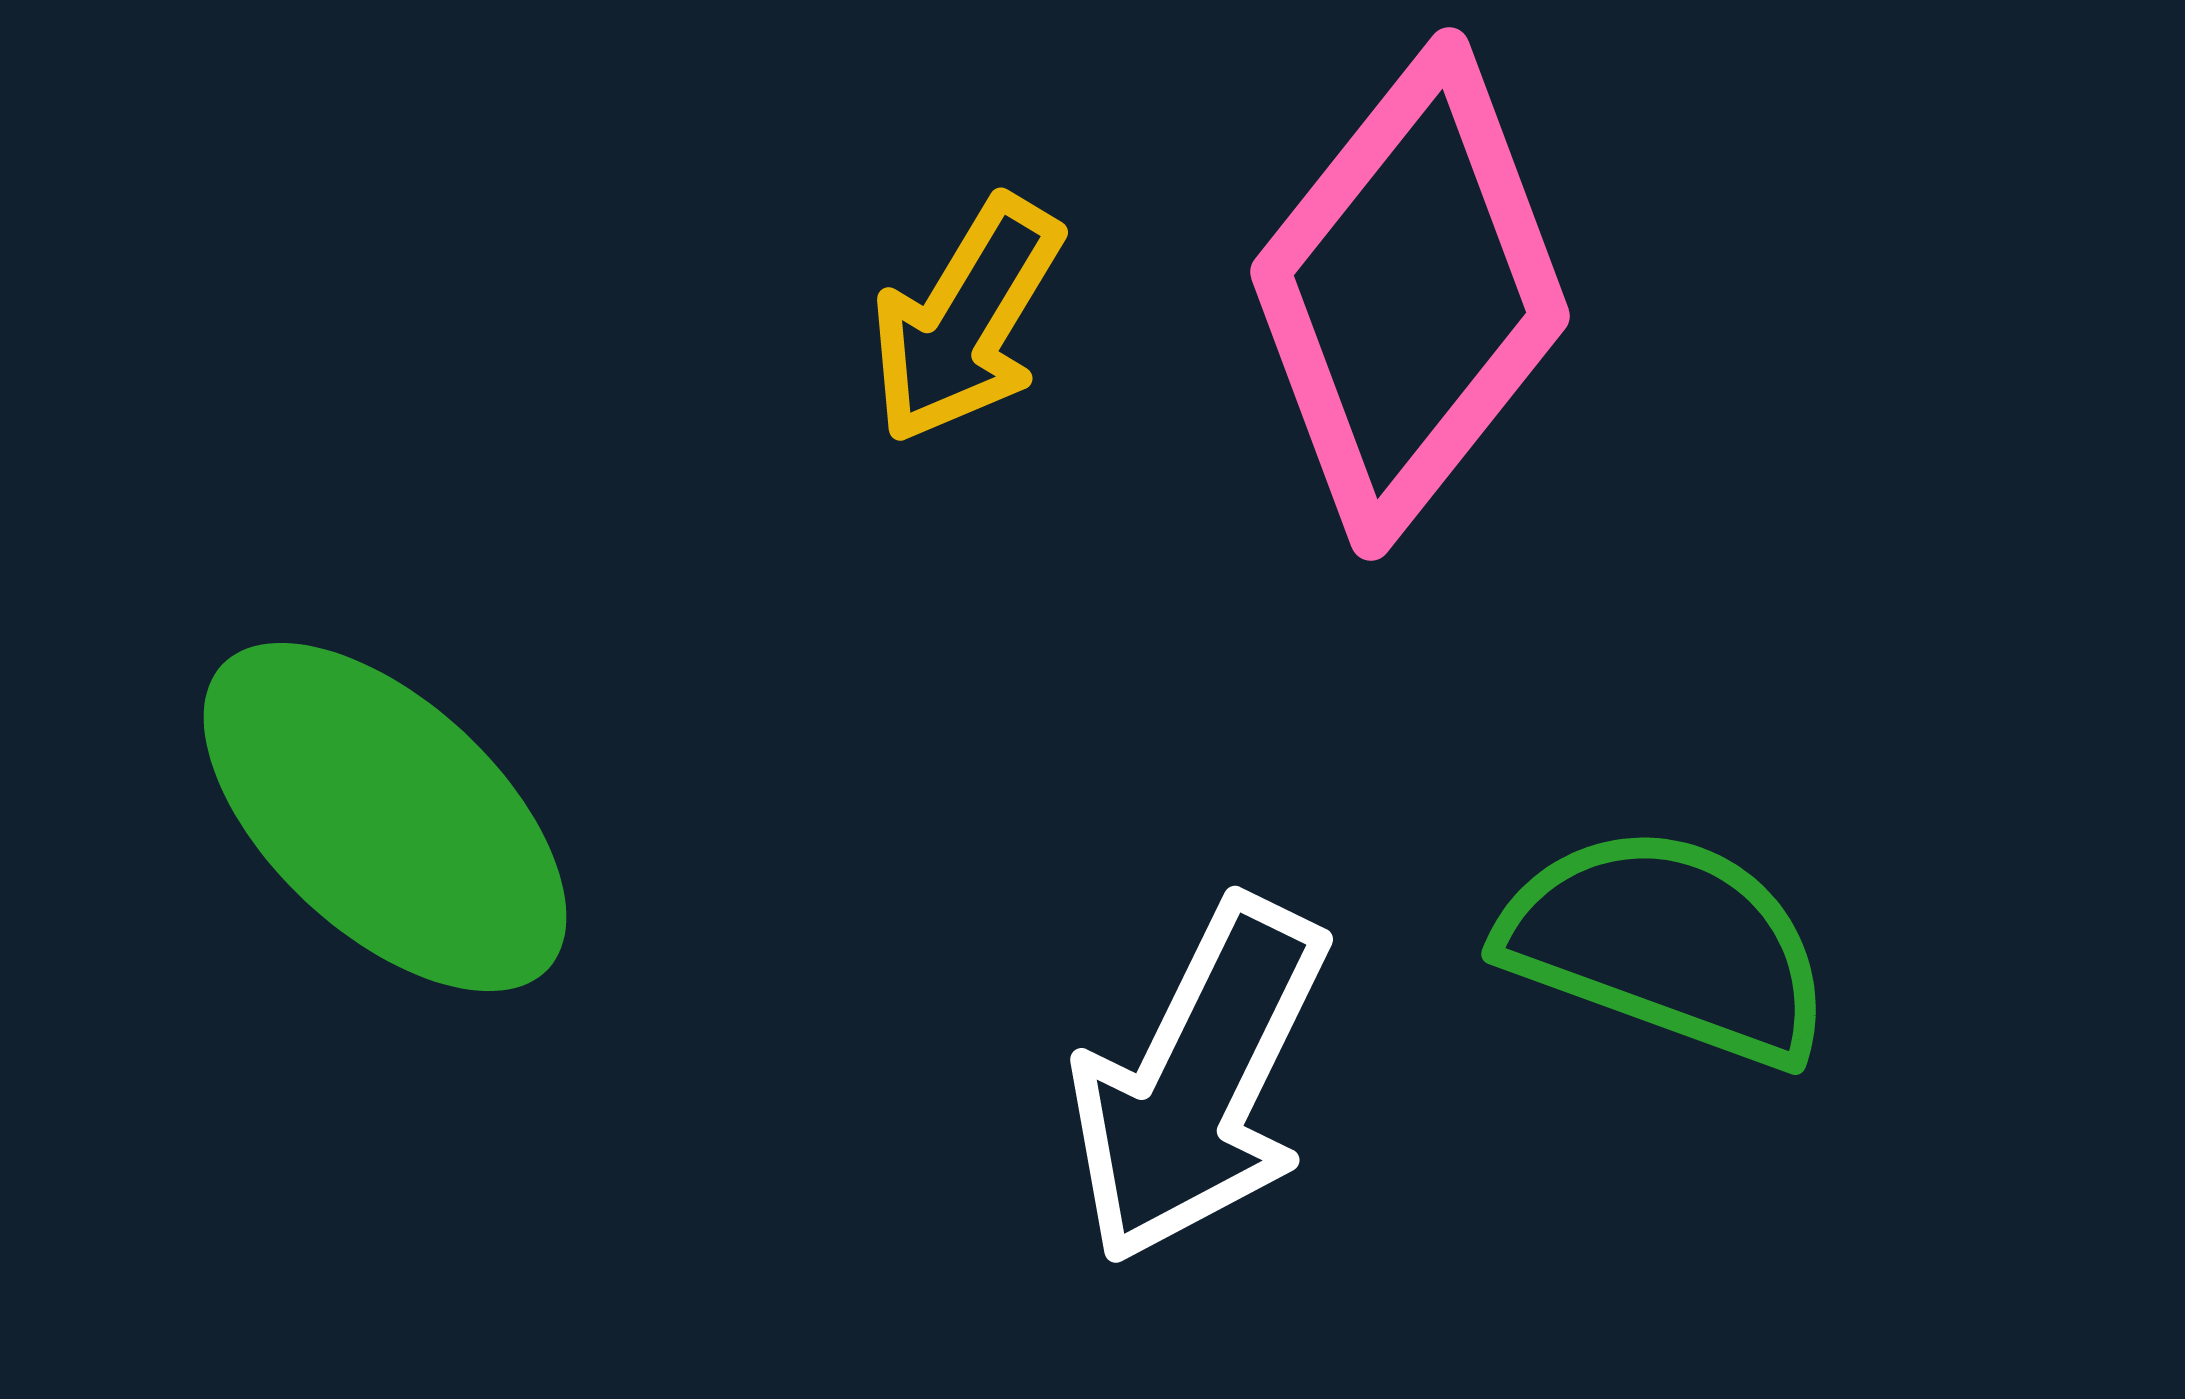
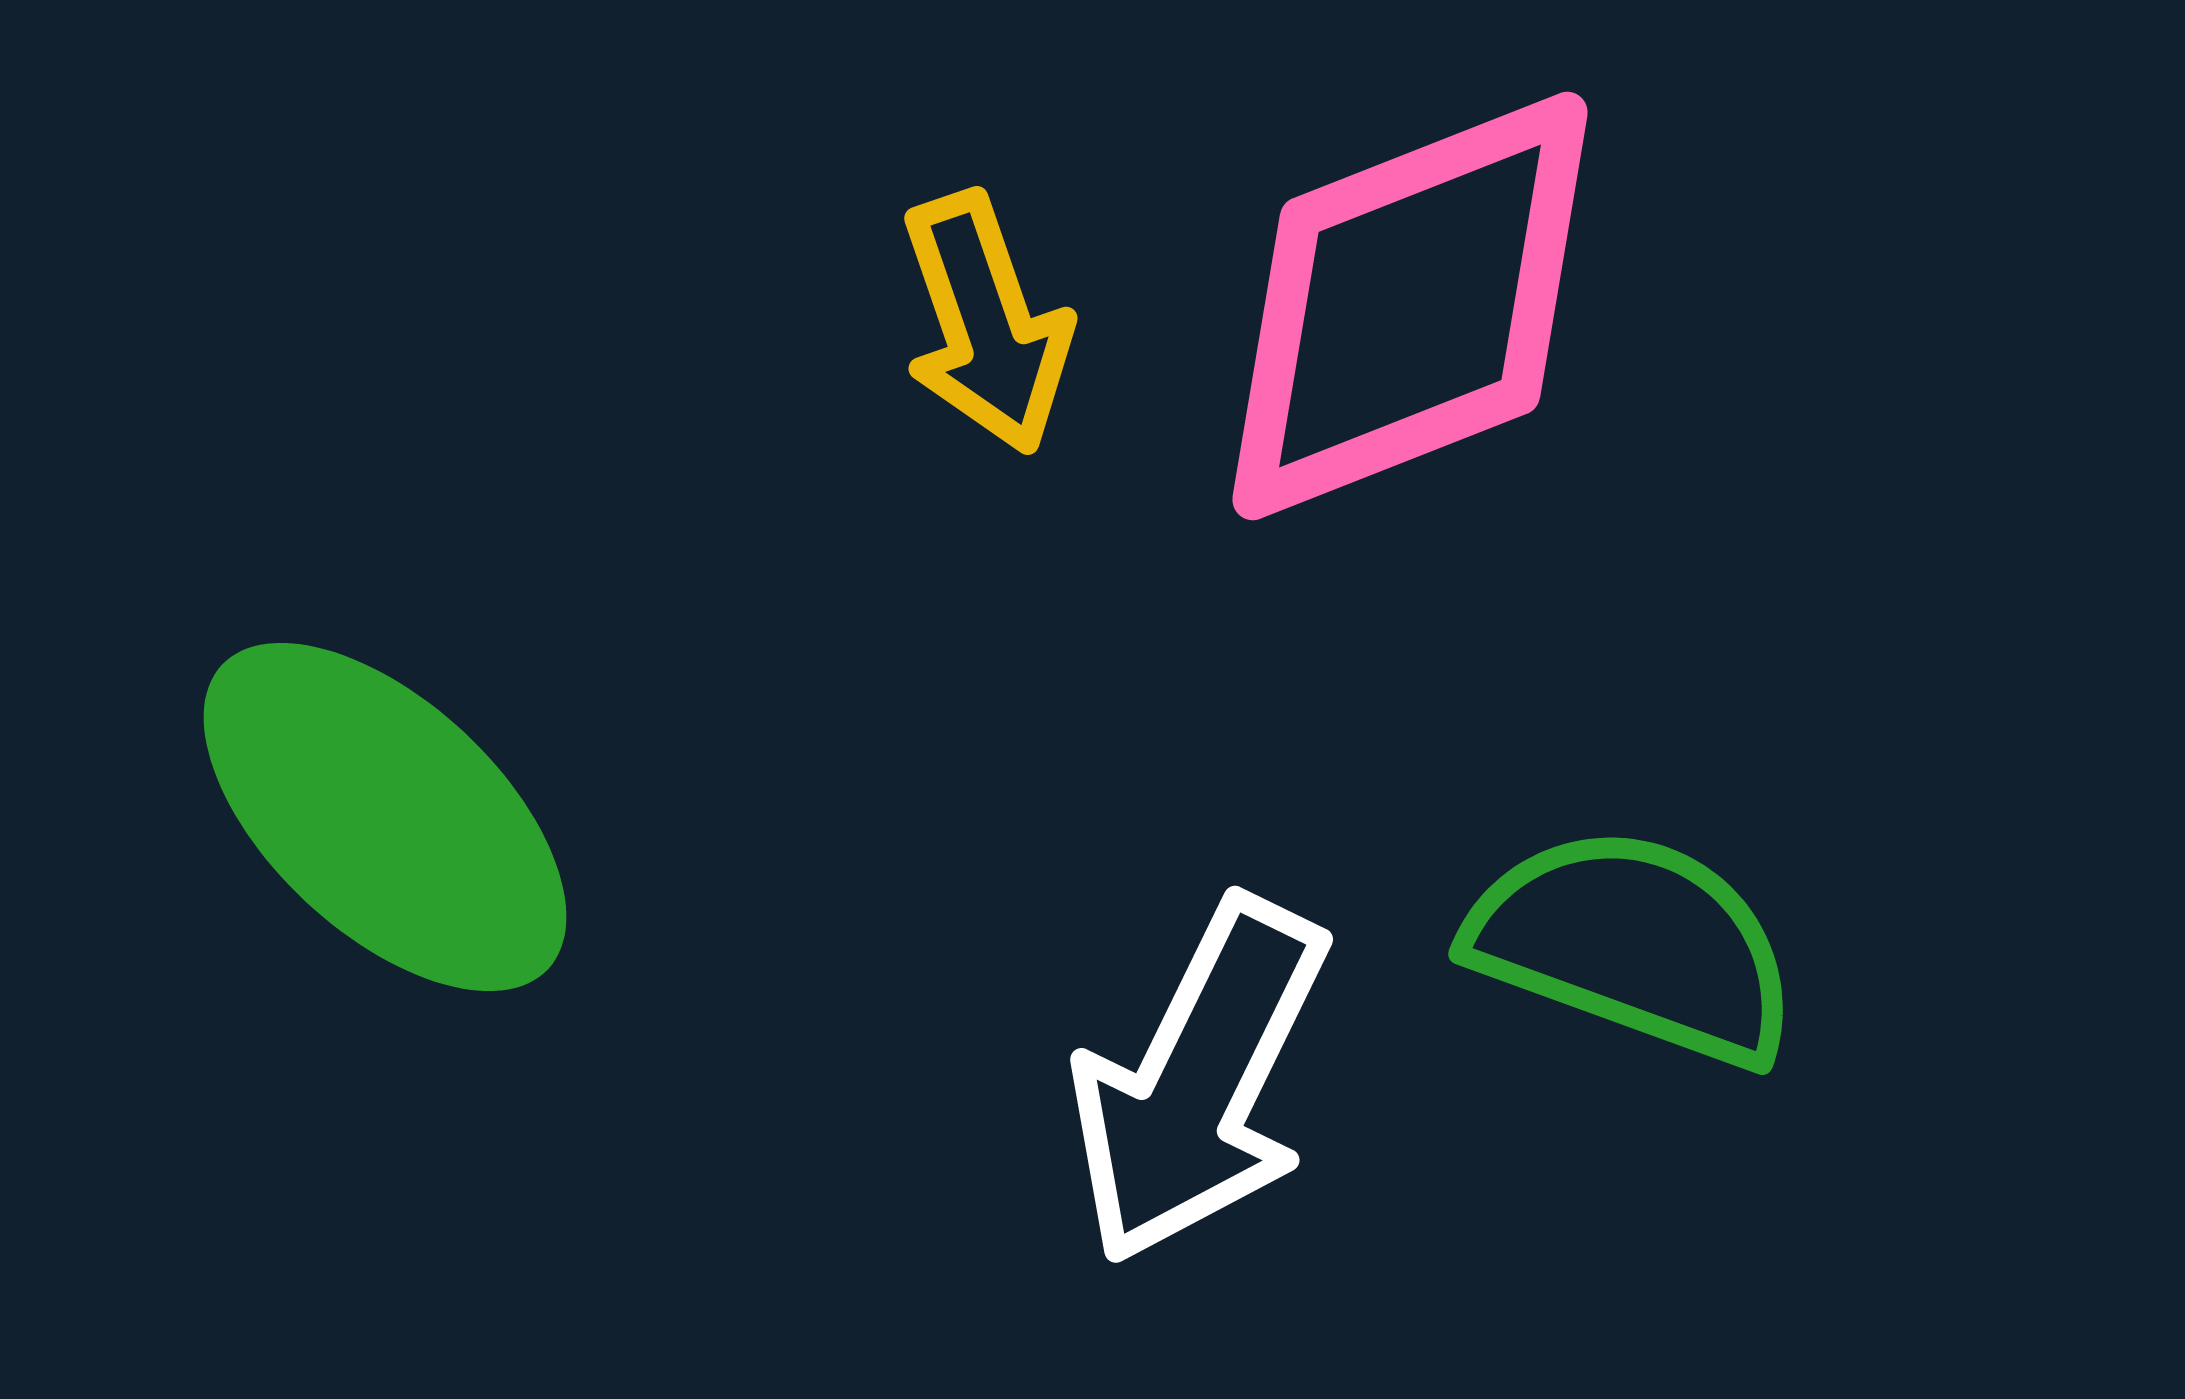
pink diamond: moved 12 px down; rotated 30 degrees clockwise
yellow arrow: moved 20 px right, 3 px down; rotated 50 degrees counterclockwise
green semicircle: moved 33 px left
